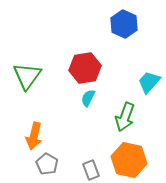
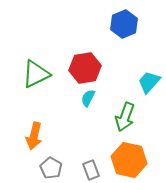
blue hexagon: rotated 12 degrees clockwise
green triangle: moved 9 px right, 2 px up; rotated 28 degrees clockwise
gray pentagon: moved 4 px right, 4 px down
